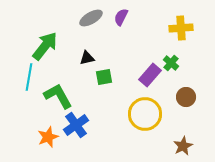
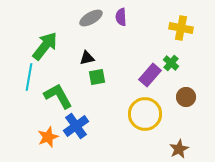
purple semicircle: rotated 30 degrees counterclockwise
yellow cross: rotated 15 degrees clockwise
green square: moved 7 px left
blue cross: moved 1 px down
brown star: moved 4 px left, 3 px down
